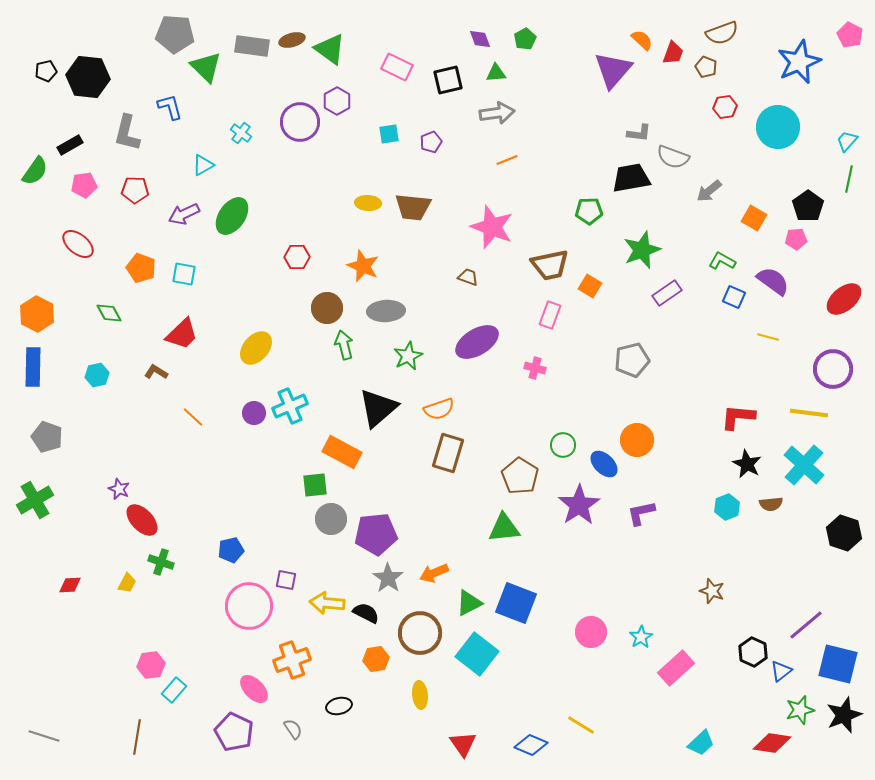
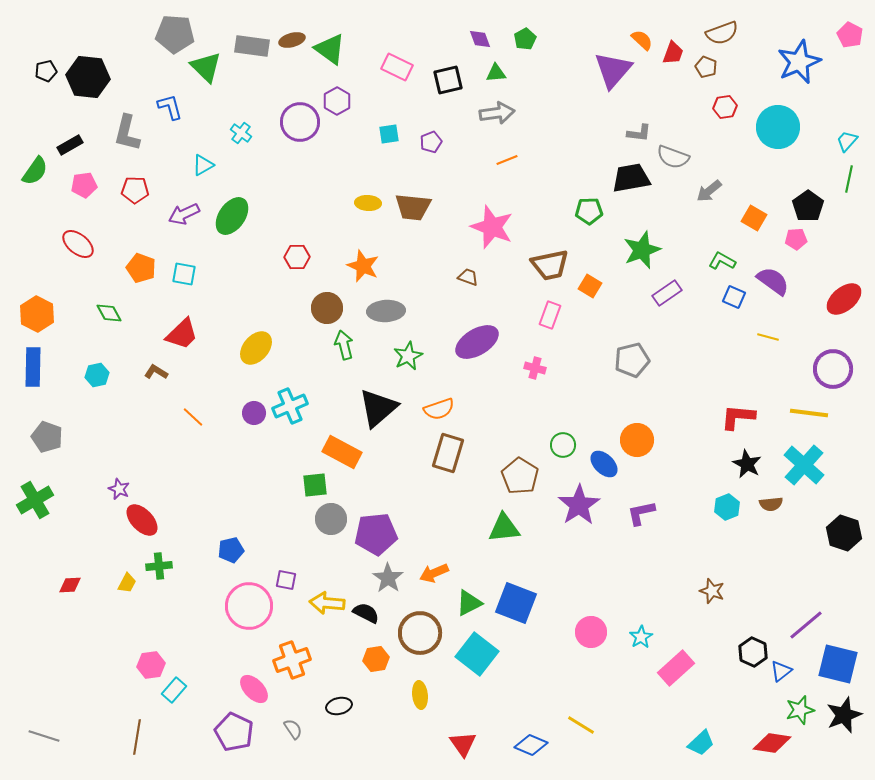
green cross at (161, 562): moved 2 px left, 4 px down; rotated 25 degrees counterclockwise
